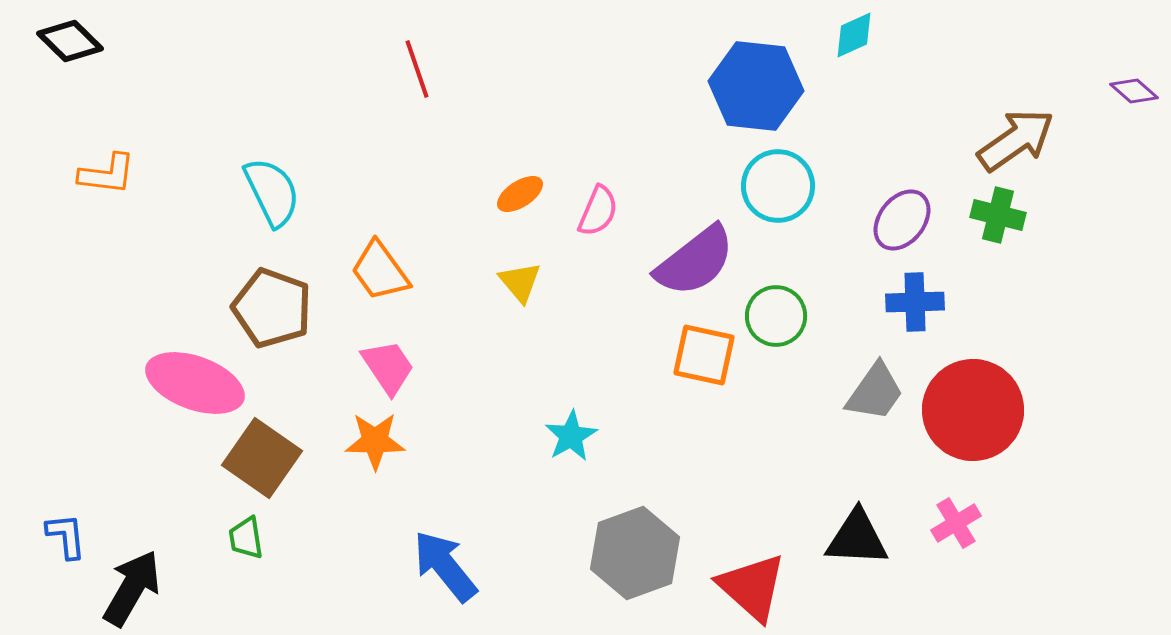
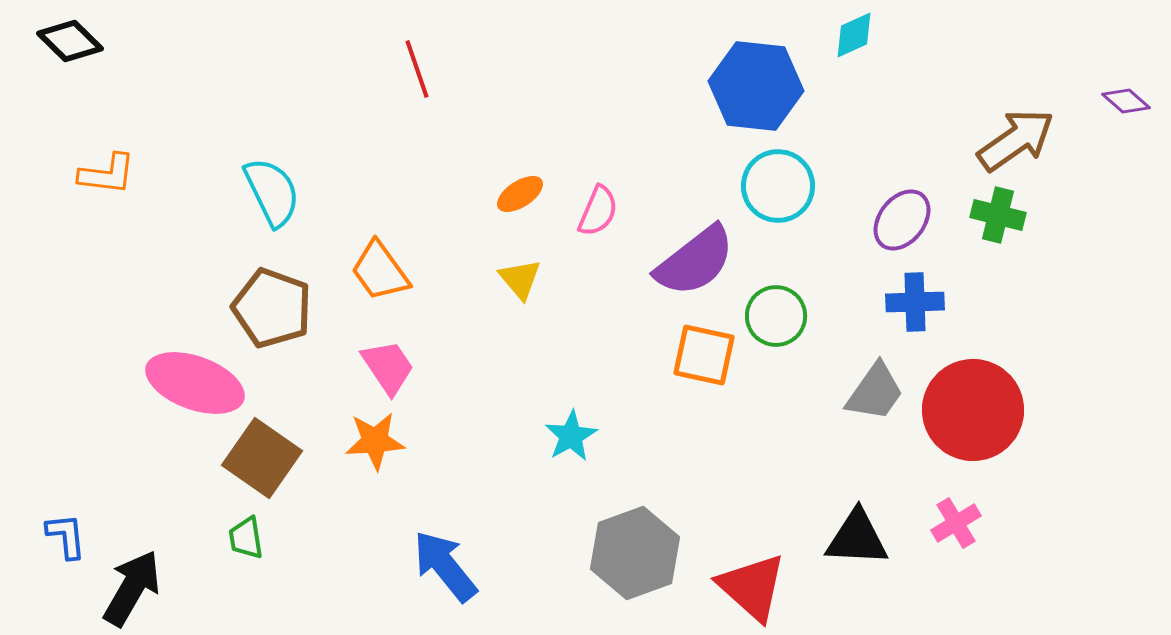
purple diamond: moved 8 px left, 10 px down
yellow triangle: moved 3 px up
orange star: rotated 4 degrees counterclockwise
